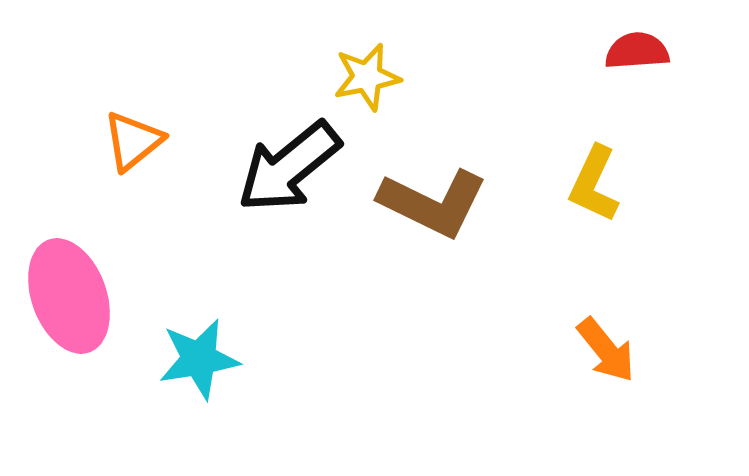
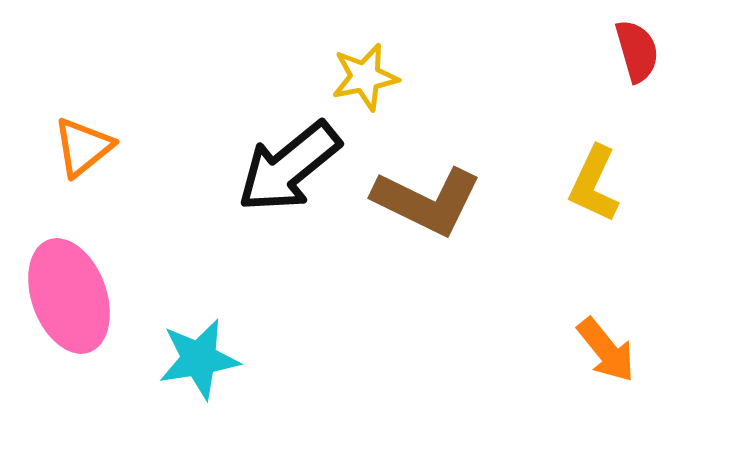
red semicircle: rotated 78 degrees clockwise
yellow star: moved 2 px left
orange triangle: moved 50 px left, 6 px down
brown L-shape: moved 6 px left, 2 px up
